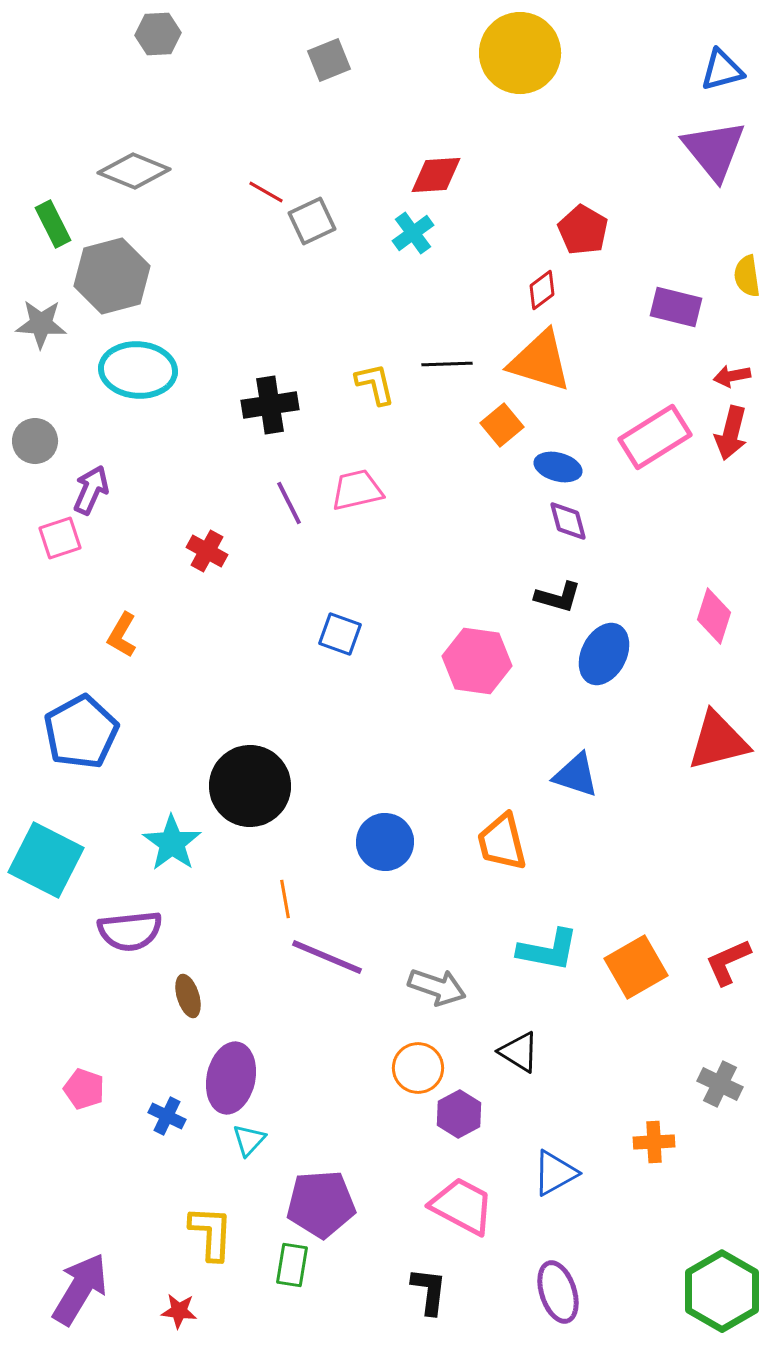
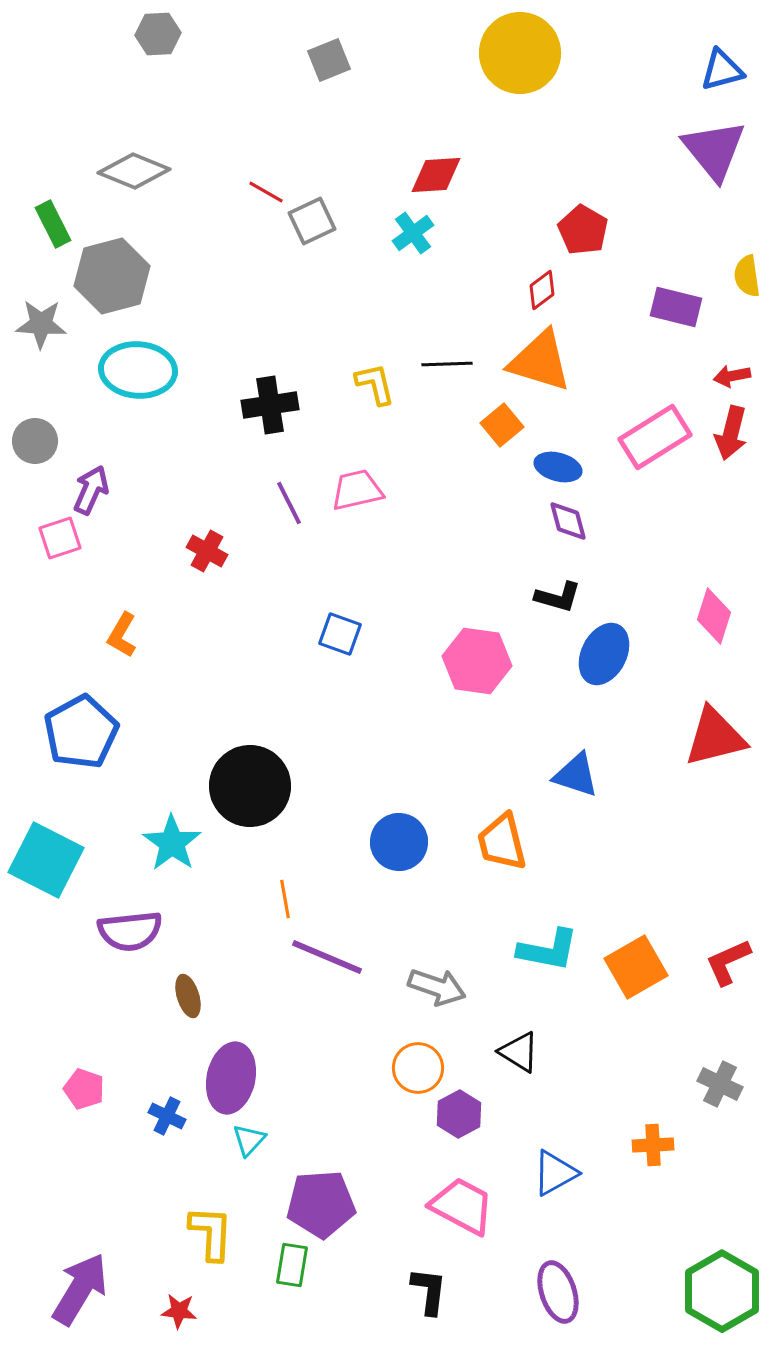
red triangle at (718, 741): moved 3 px left, 4 px up
blue circle at (385, 842): moved 14 px right
orange cross at (654, 1142): moved 1 px left, 3 px down
